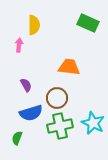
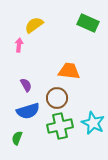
yellow semicircle: rotated 126 degrees counterclockwise
orange trapezoid: moved 4 px down
blue semicircle: moved 3 px left, 2 px up
